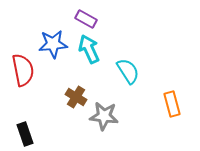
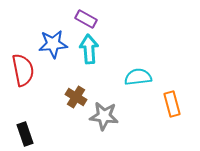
cyan arrow: rotated 20 degrees clockwise
cyan semicircle: moved 10 px right, 6 px down; rotated 64 degrees counterclockwise
